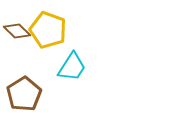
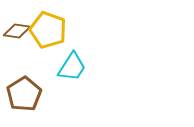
brown diamond: rotated 36 degrees counterclockwise
